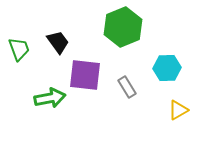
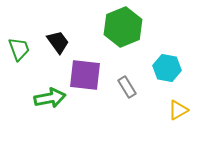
cyan hexagon: rotated 12 degrees clockwise
